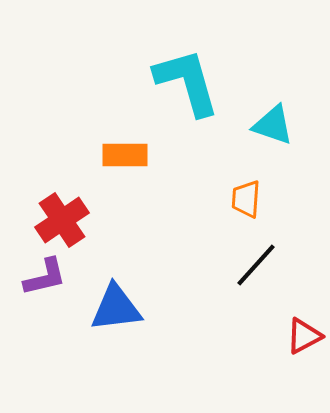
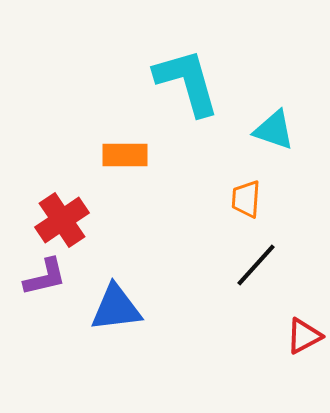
cyan triangle: moved 1 px right, 5 px down
